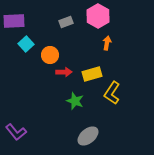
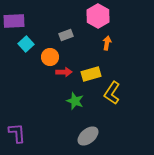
gray rectangle: moved 13 px down
orange circle: moved 2 px down
yellow rectangle: moved 1 px left
purple L-shape: moved 1 px right, 1 px down; rotated 145 degrees counterclockwise
